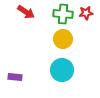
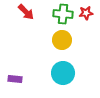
red arrow: rotated 12 degrees clockwise
yellow circle: moved 1 px left, 1 px down
cyan circle: moved 1 px right, 3 px down
purple rectangle: moved 2 px down
